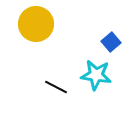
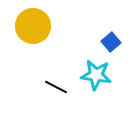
yellow circle: moved 3 px left, 2 px down
